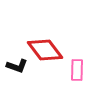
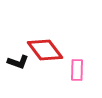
black L-shape: moved 1 px right, 4 px up
